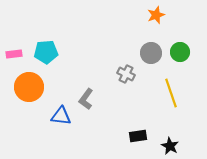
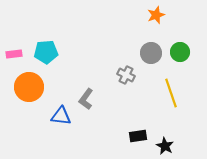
gray cross: moved 1 px down
black star: moved 5 px left
